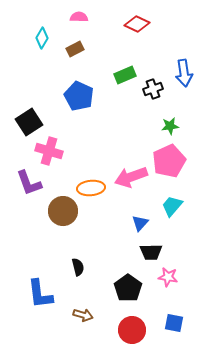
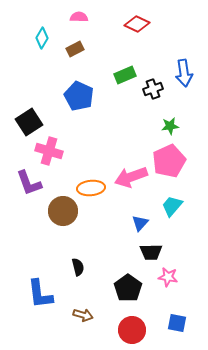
blue square: moved 3 px right
